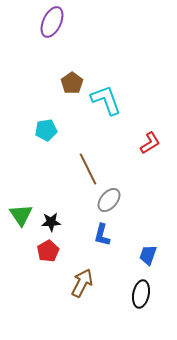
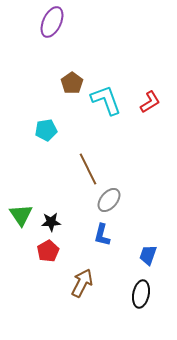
red L-shape: moved 41 px up
